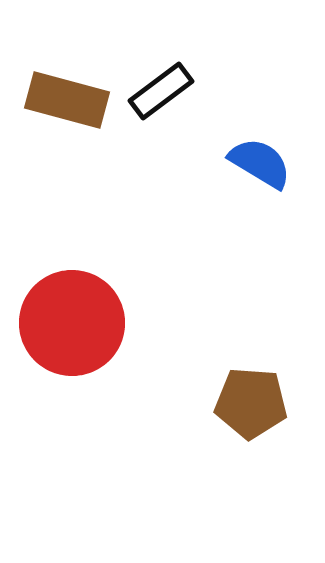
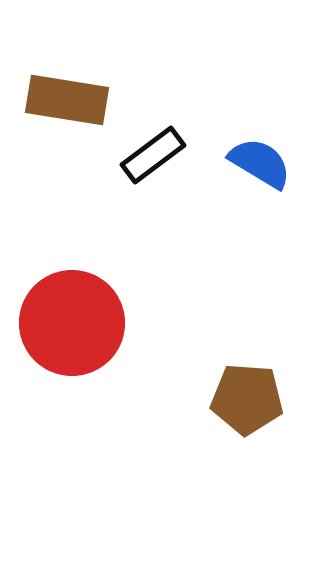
black rectangle: moved 8 px left, 64 px down
brown rectangle: rotated 6 degrees counterclockwise
brown pentagon: moved 4 px left, 4 px up
